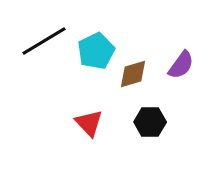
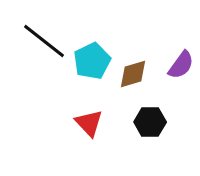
black line: rotated 69 degrees clockwise
cyan pentagon: moved 4 px left, 10 px down
